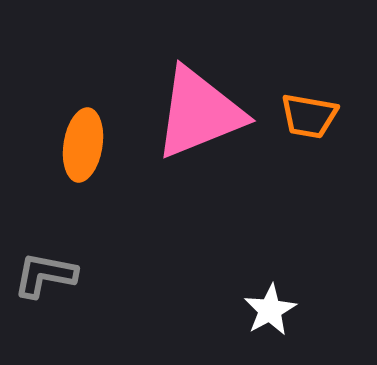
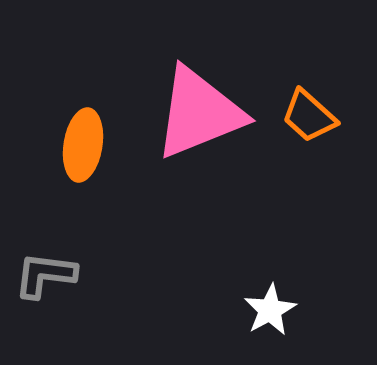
orange trapezoid: rotated 32 degrees clockwise
gray L-shape: rotated 4 degrees counterclockwise
